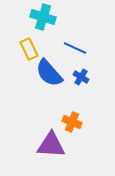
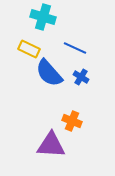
yellow rectangle: rotated 40 degrees counterclockwise
orange cross: moved 1 px up
